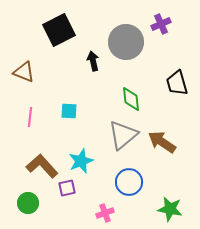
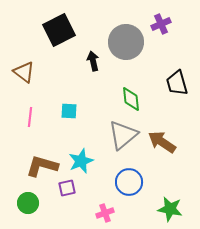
brown triangle: rotated 15 degrees clockwise
brown L-shape: rotated 32 degrees counterclockwise
